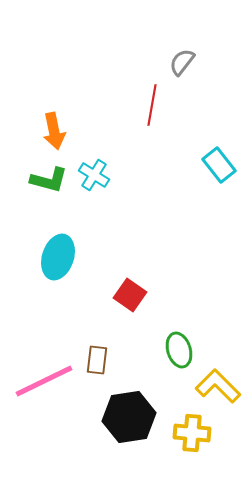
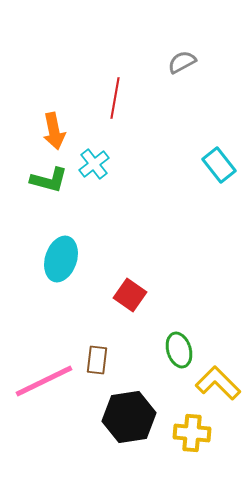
gray semicircle: rotated 24 degrees clockwise
red line: moved 37 px left, 7 px up
cyan cross: moved 11 px up; rotated 20 degrees clockwise
cyan ellipse: moved 3 px right, 2 px down
yellow L-shape: moved 3 px up
